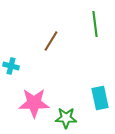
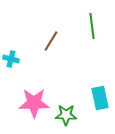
green line: moved 3 px left, 2 px down
cyan cross: moved 7 px up
green star: moved 3 px up
